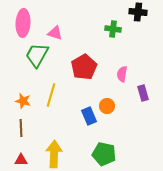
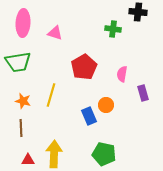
green trapezoid: moved 19 px left, 7 px down; rotated 128 degrees counterclockwise
orange circle: moved 1 px left, 1 px up
red triangle: moved 7 px right
